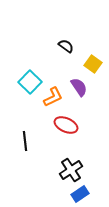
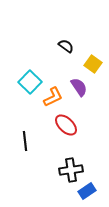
red ellipse: rotated 20 degrees clockwise
black cross: rotated 25 degrees clockwise
blue rectangle: moved 7 px right, 3 px up
